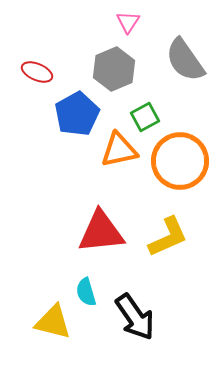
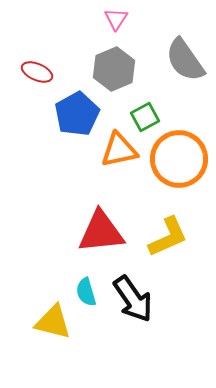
pink triangle: moved 12 px left, 3 px up
orange circle: moved 1 px left, 2 px up
black arrow: moved 2 px left, 18 px up
